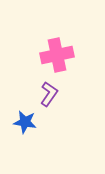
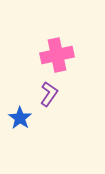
blue star: moved 5 px left, 4 px up; rotated 25 degrees clockwise
